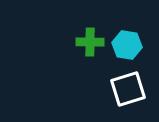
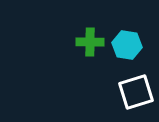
white square: moved 8 px right, 3 px down
